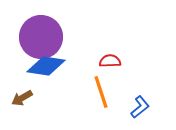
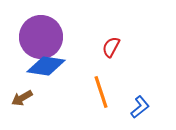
red semicircle: moved 1 px right, 14 px up; rotated 60 degrees counterclockwise
